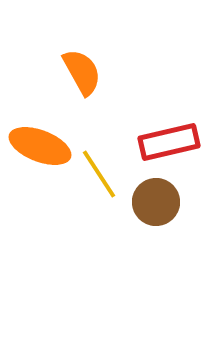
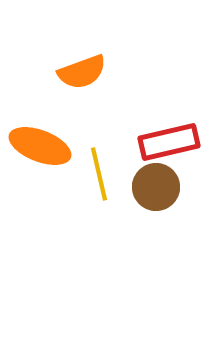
orange semicircle: rotated 99 degrees clockwise
yellow line: rotated 20 degrees clockwise
brown circle: moved 15 px up
